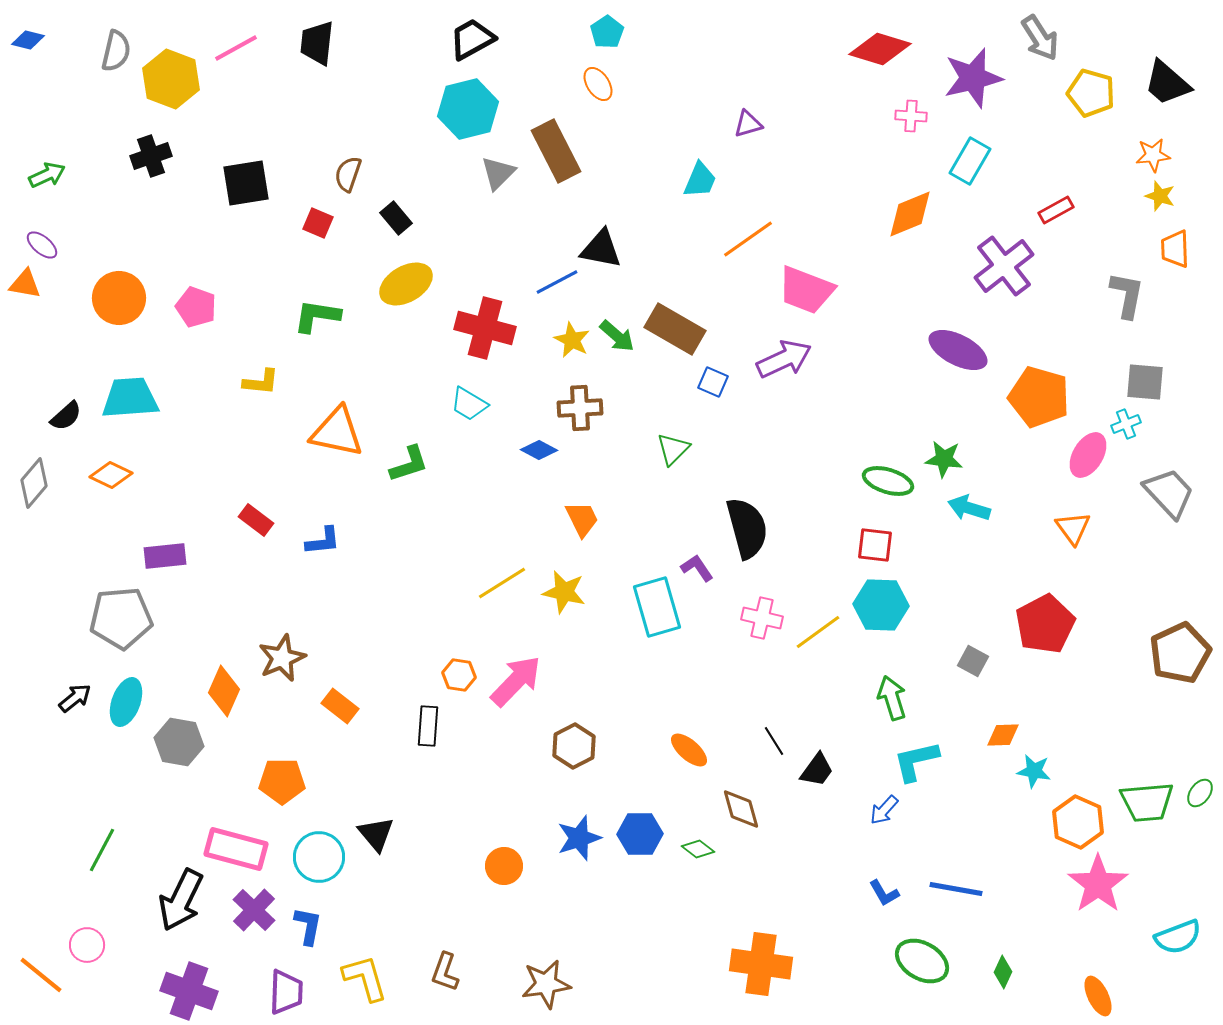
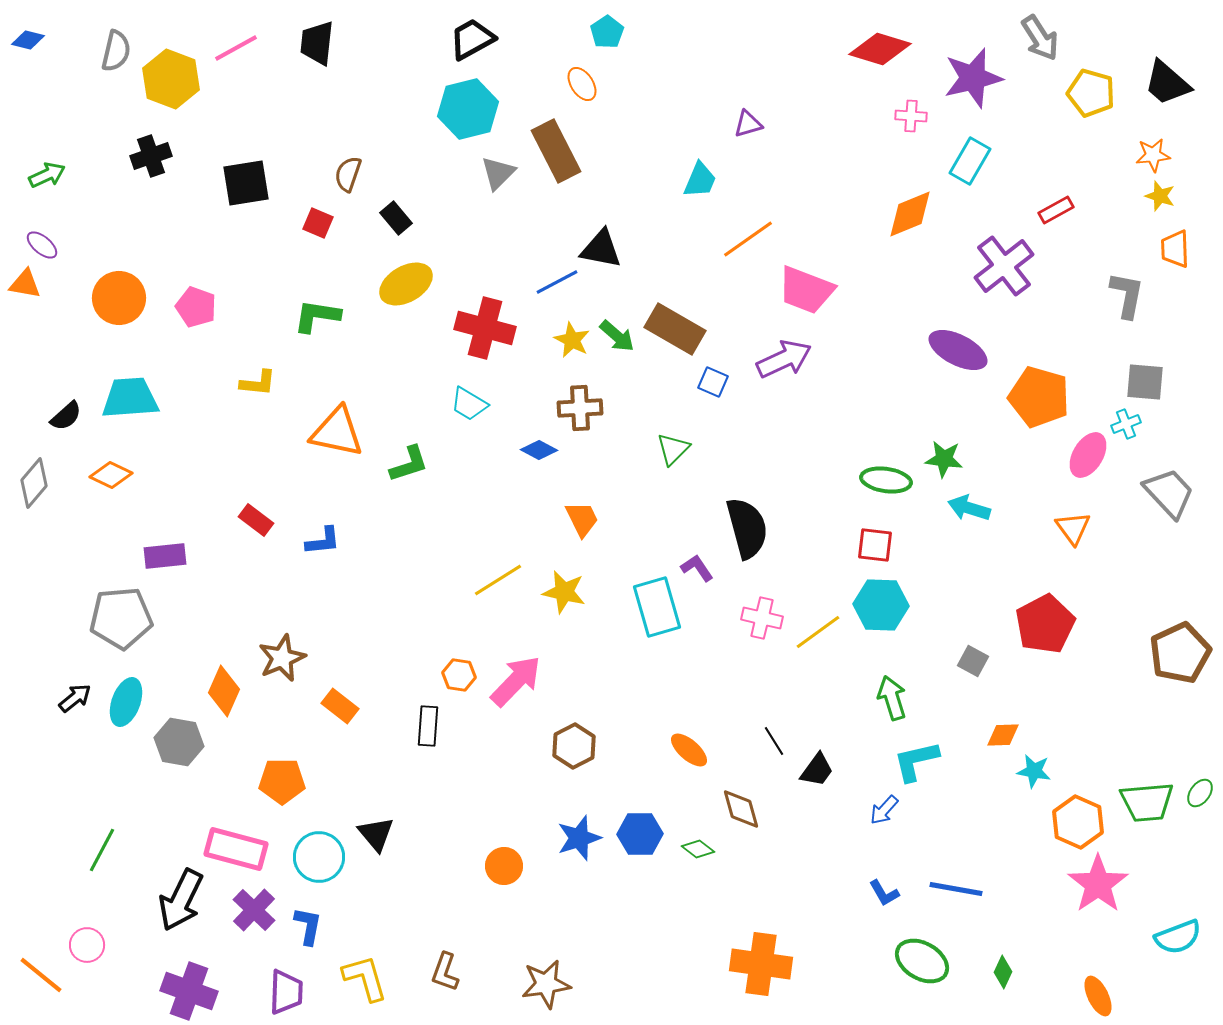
orange ellipse at (598, 84): moved 16 px left
yellow L-shape at (261, 382): moved 3 px left, 1 px down
green ellipse at (888, 481): moved 2 px left, 1 px up; rotated 9 degrees counterclockwise
yellow line at (502, 583): moved 4 px left, 3 px up
